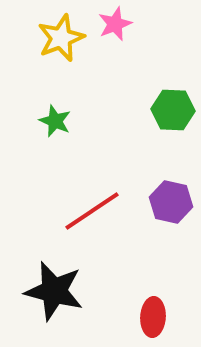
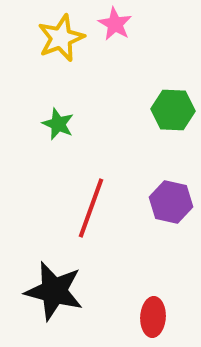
pink star: rotated 20 degrees counterclockwise
green star: moved 3 px right, 3 px down
red line: moved 1 px left, 3 px up; rotated 36 degrees counterclockwise
